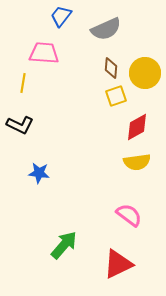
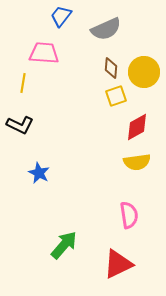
yellow circle: moved 1 px left, 1 px up
blue star: rotated 20 degrees clockwise
pink semicircle: rotated 44 degrees clockwise
